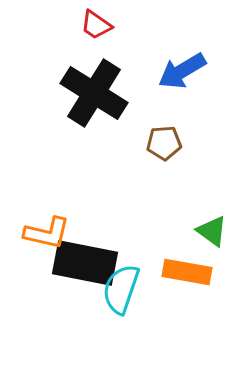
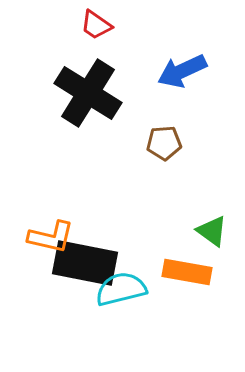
blue arrow: rotated 6 degrees clockwise
black cross: moved 6 px left
orange L-shape: moved 4 px right, 4 px down
cyan semicircle: rotated 57 degrees clockwise
